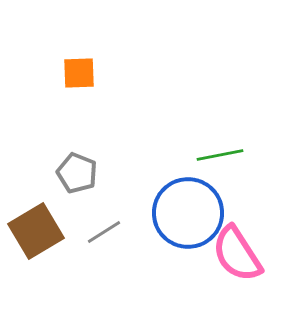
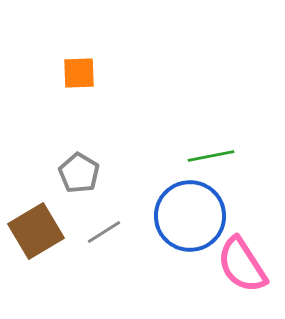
green line: moved 9 px left, 1 px down
gray pentagon: moved 2 px right; rotated 9 degrees clockwise
blue circle: moved 2 px right, 3 px down
pink semicircle: moved 5 px right, 11 px down
